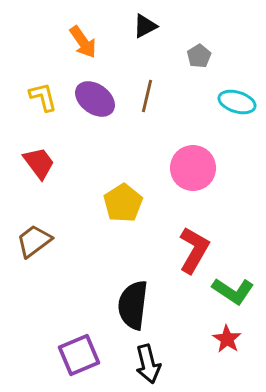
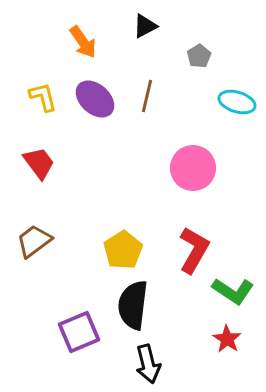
purple ellipse: rotated 6 degrees clockwise
yellow pentagon: moved 47 px down
purple square: moved 23 px up
